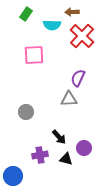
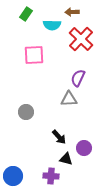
red cross: moved 1 px left, 3 px down
purple cross: moved 11 px right, 21 px down; rotated 14 degrees clockwise
